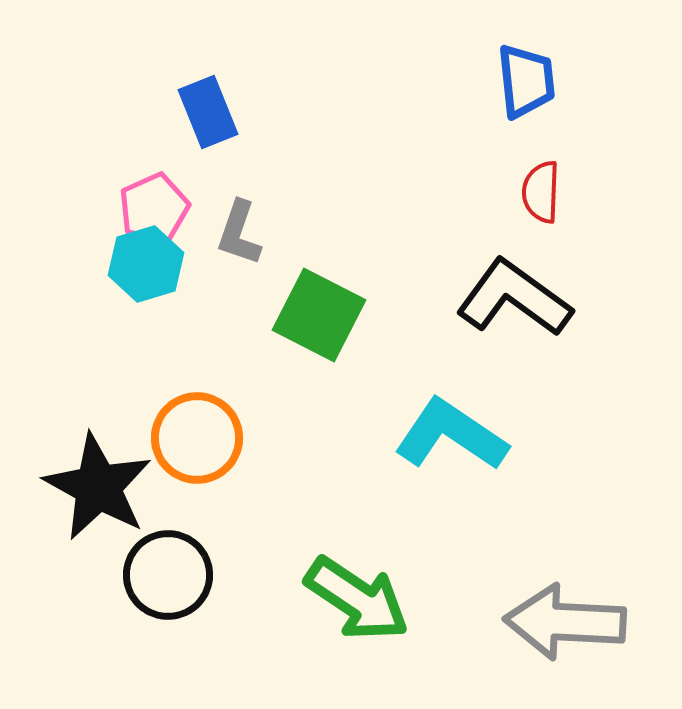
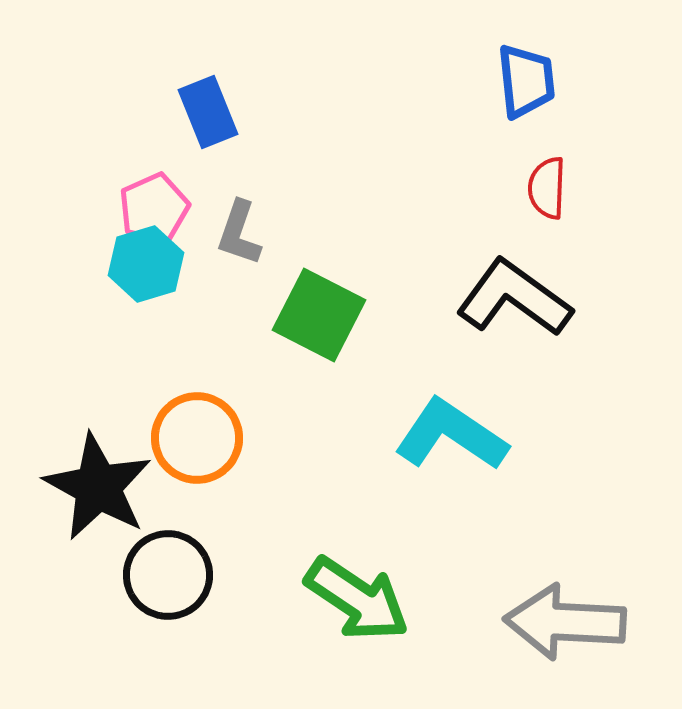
red semicircle: moved 6 px right, 4 px up
